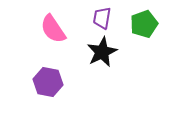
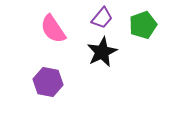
purple trapezoid: rotated 150 degrees counterclockwise
green pentagon: moved 1 px left, 1 px down
